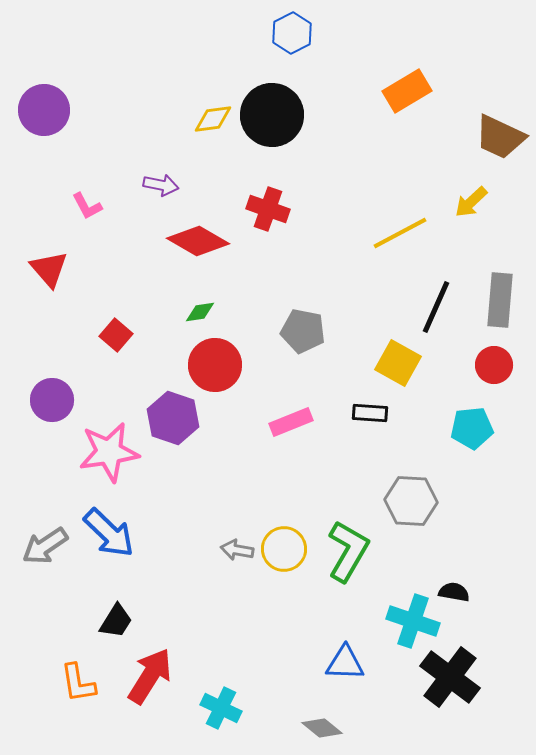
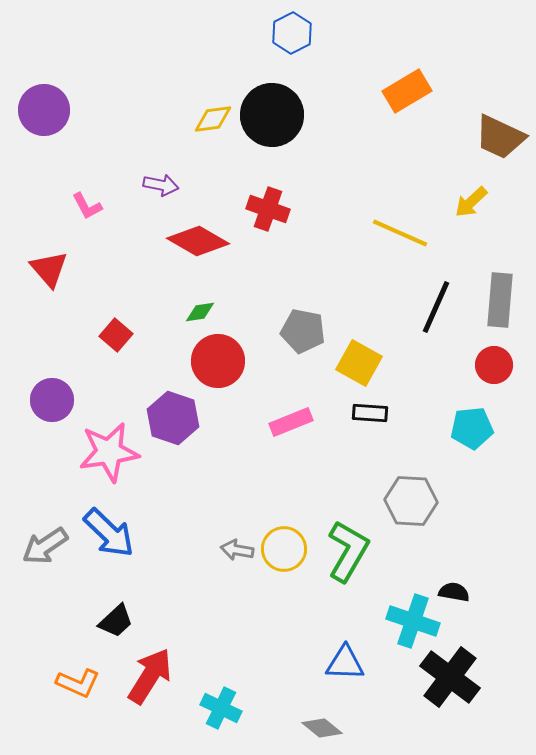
yellow line at (400, 233): rotated 52 degrees clockwise
yellow square at (398, 363): moved 39 px left
red circle at (215, 365): moved 3 px right, 4 px up
black trapezoid at (116, 621): rotated 15 degrees clockwise
orange L-shape at (78, 683): rotated 57 degrees counterclockwise
